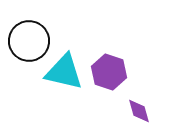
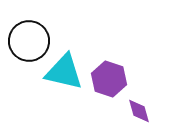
purple hexagon: moved 7 px down
